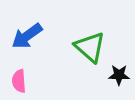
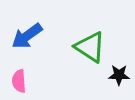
green triangle: rotated 8 degrees counterclockwise
